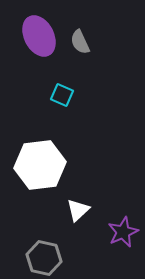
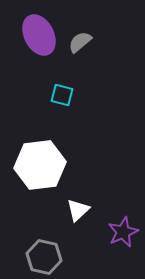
purple ellipse: moved 1 px up
gray semicircle: rotated 75 degrees clockwise
cyan square: rotated 10 degrees counterclockwise
gray hexagon: moved 1 px up
